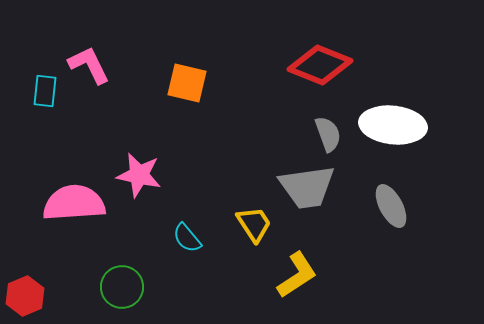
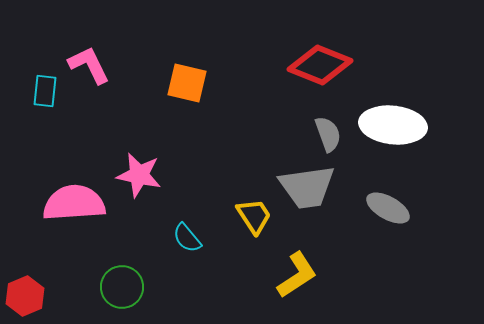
gray ellipse: moved 3 px left, 2 px down; rotated 33 degrees counterclockwise
yellow trapezoid: moved 8 px up
